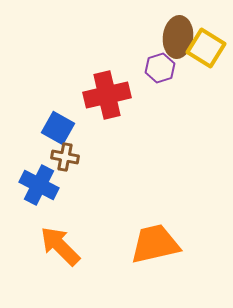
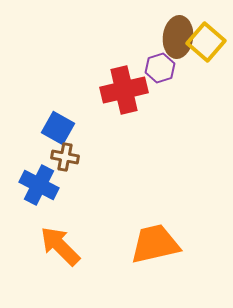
yellow square: moved 6 px up; rotated 9 degrees clockwise
red cross: moved 17 px right, 5 px up
